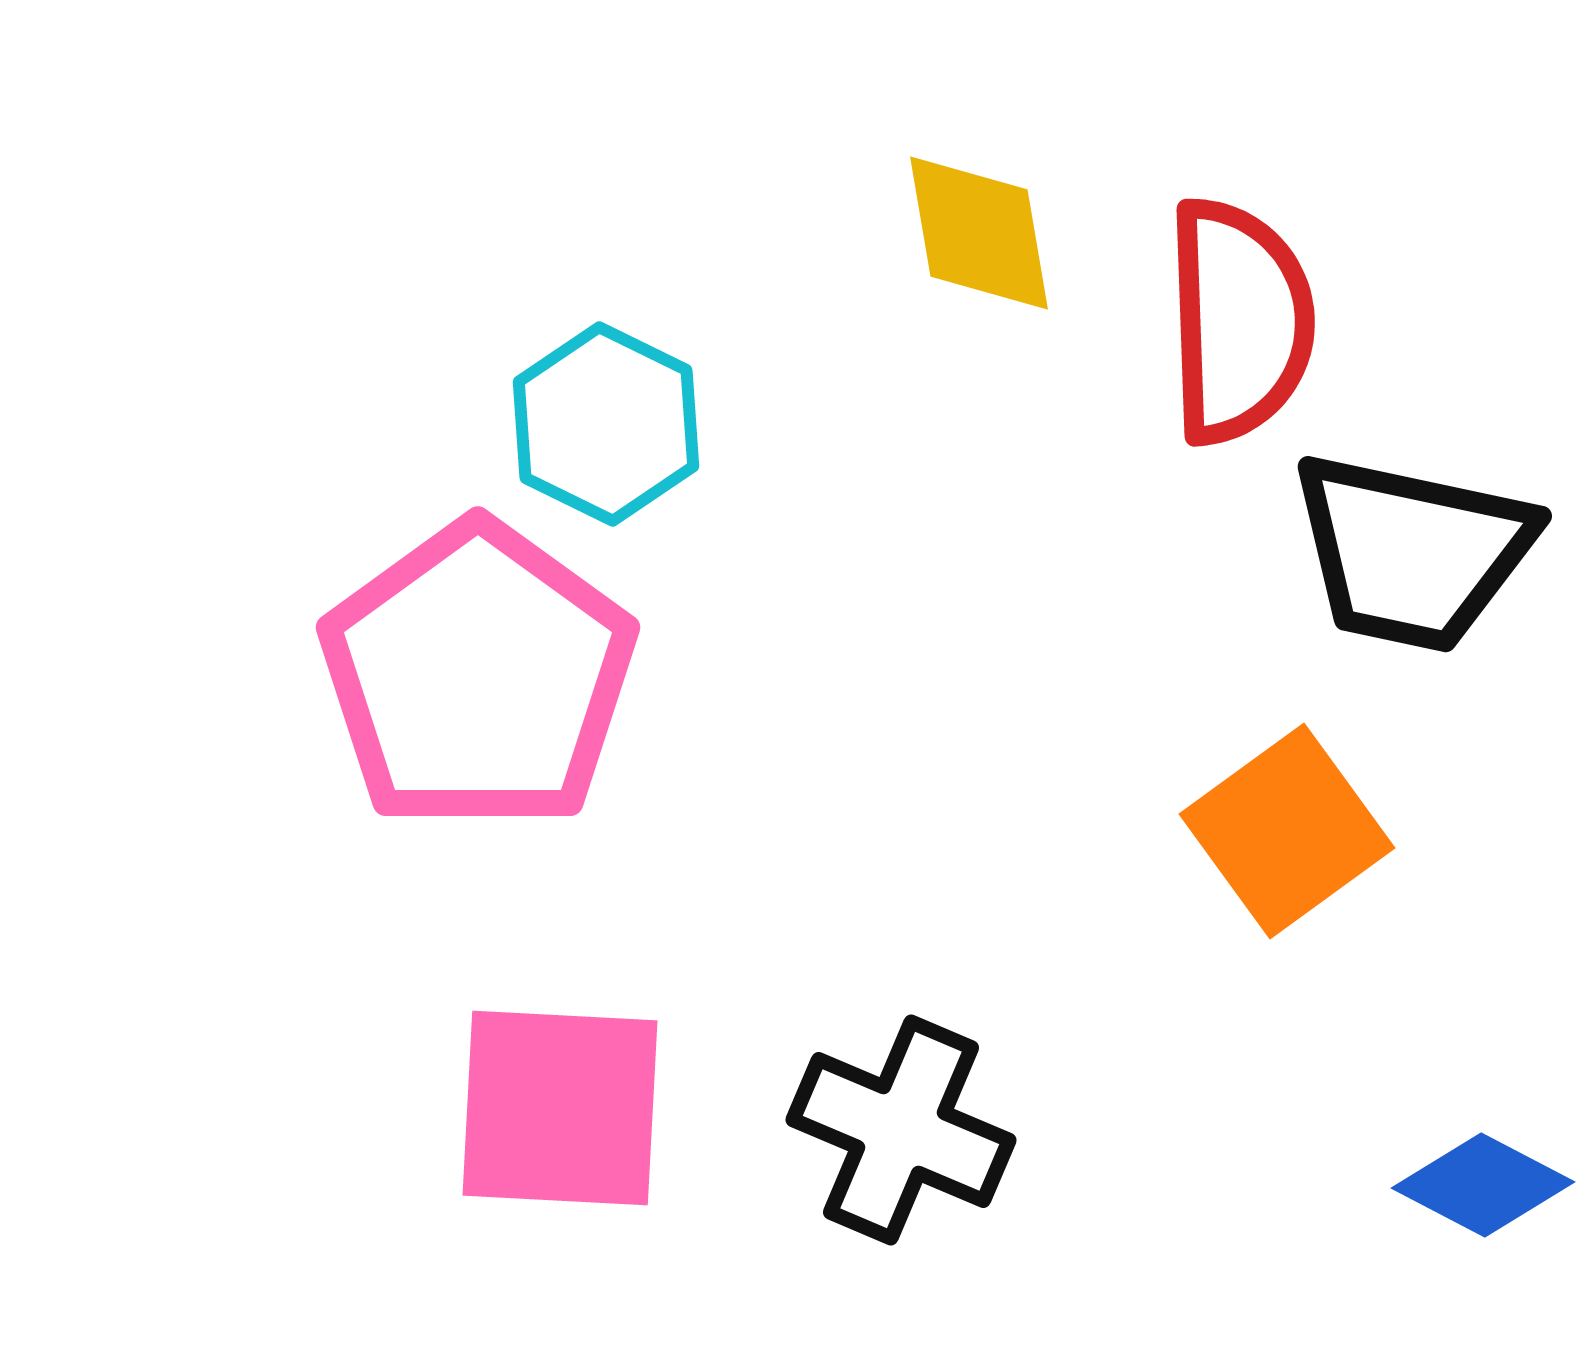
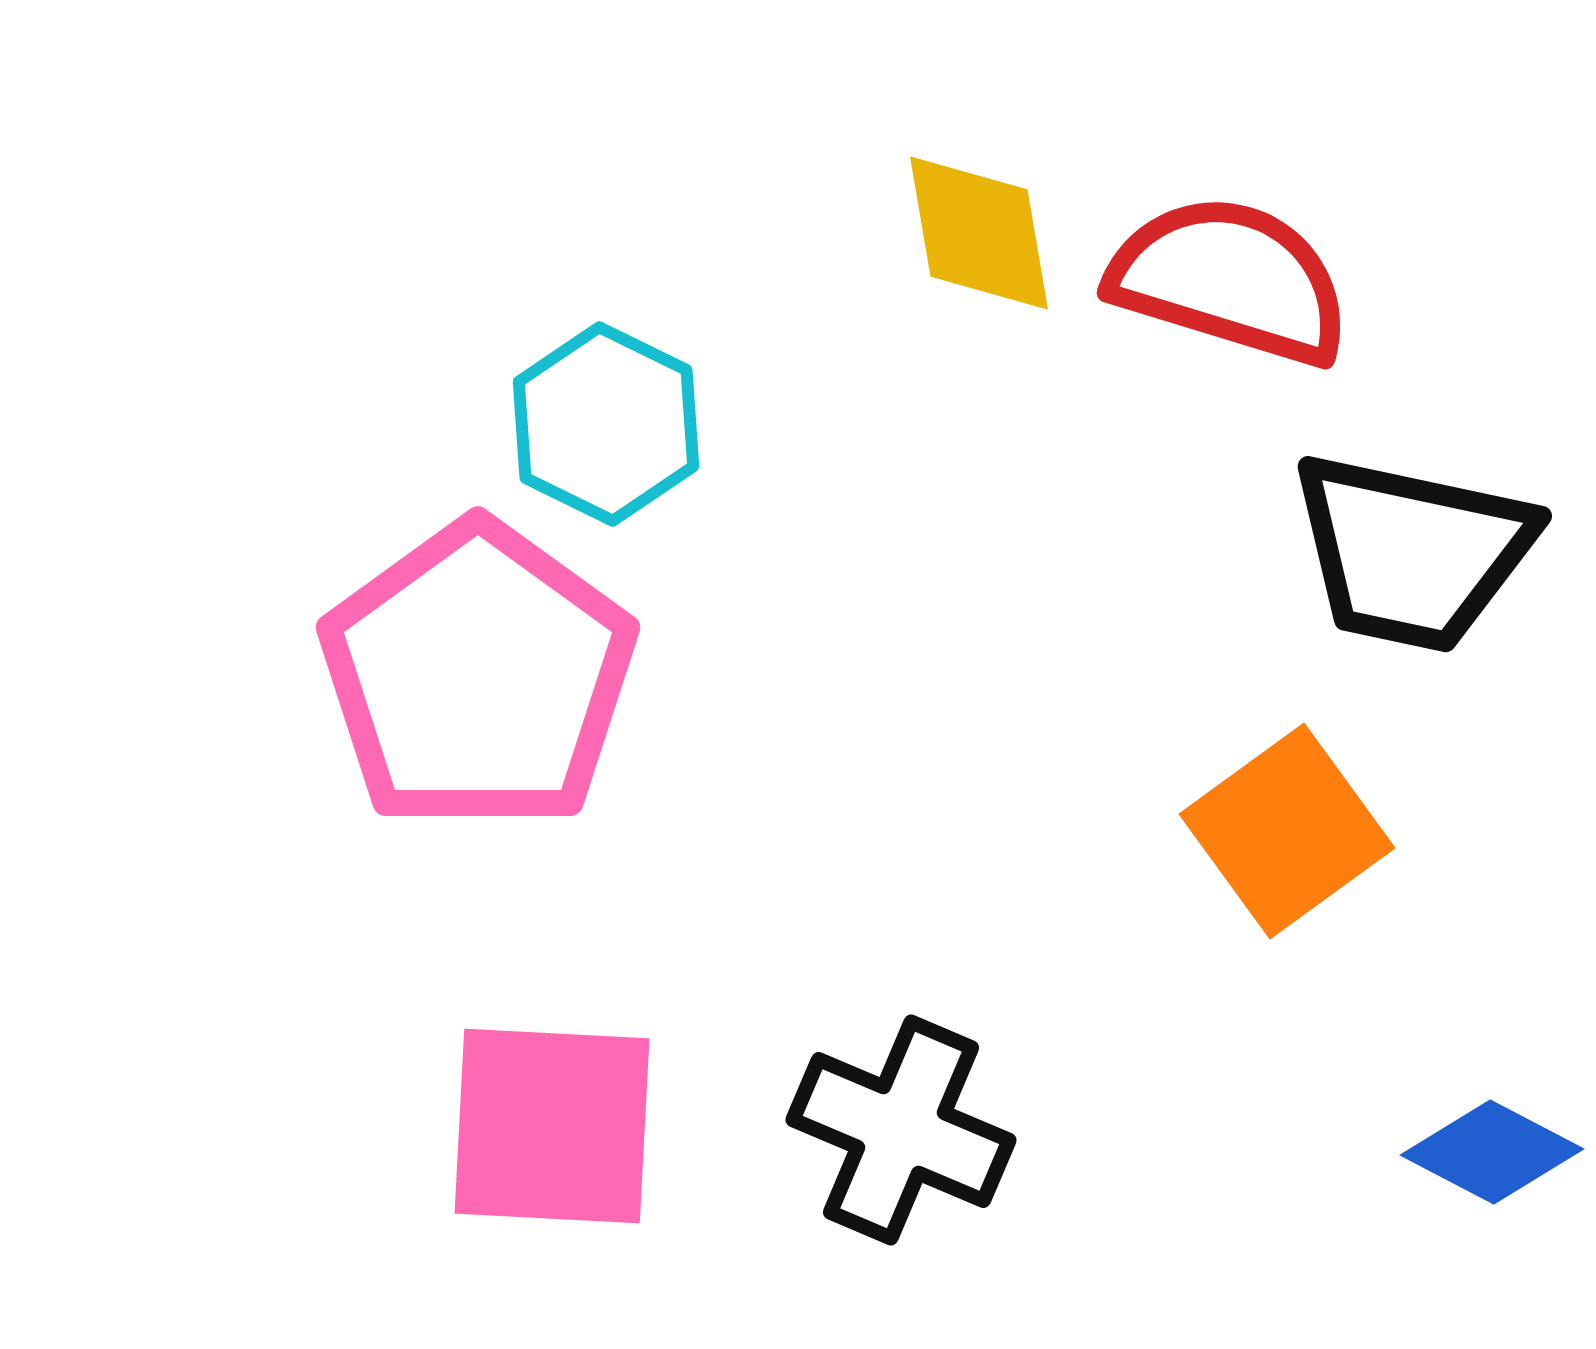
red semicircle: moved 9 px left, 41 px up; rotated 71 degrees counterclockwise
pink square: moved 8 px left, 18 px down
blue diamond: moved 9 px right, 33 px up
